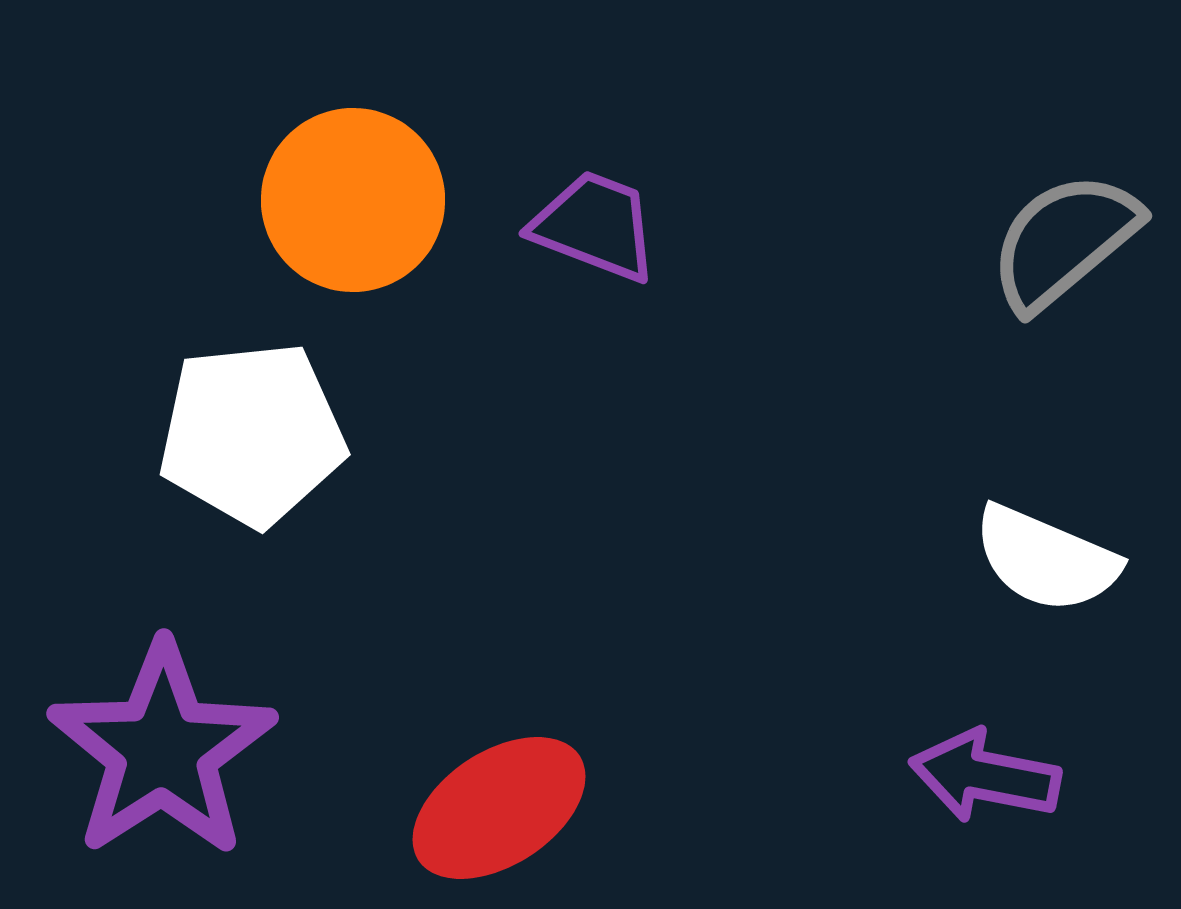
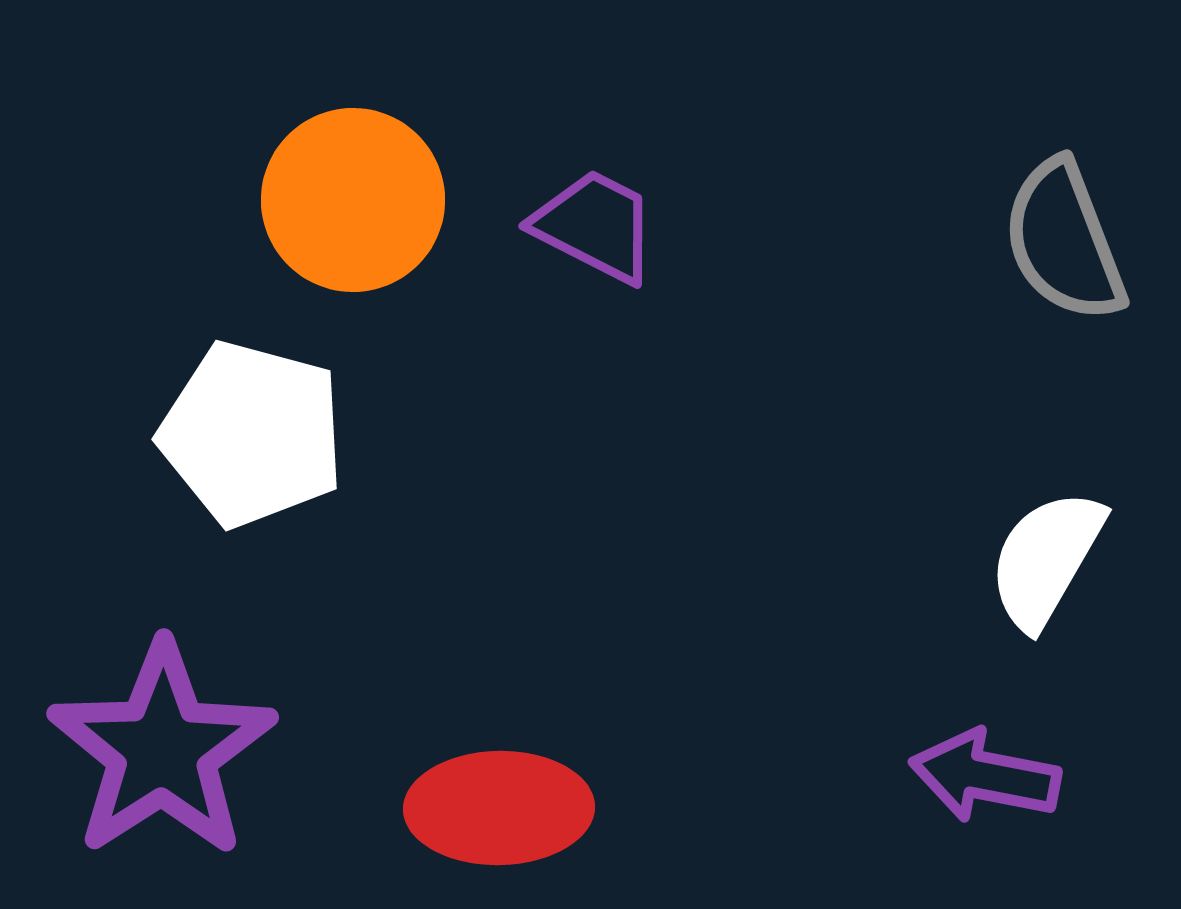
purple trapezoid: rotated 6 degrees clockwise
gray semicircle: rotated 71 degrees counterclockwise
white pentagon: rotated 21 degrees clockwise
white semicircle: rotated 97 degrees clockwise
red ellipse: rotated 32 degrees clockwise
